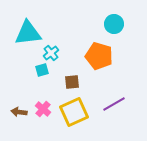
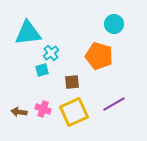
pink cross: rotated 21 degrees counterclockwise
